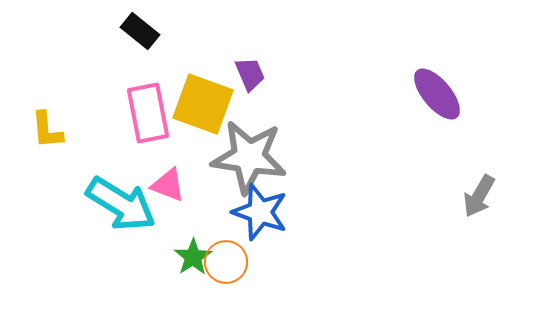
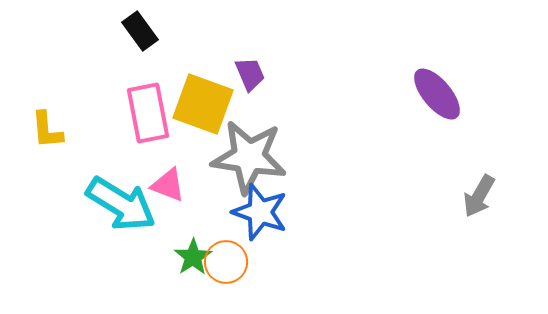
black rectangle: rotated 15 degrees clockwise
